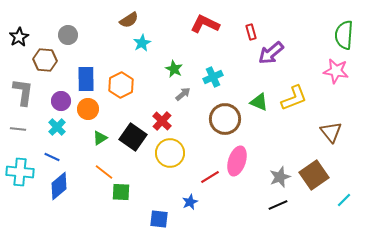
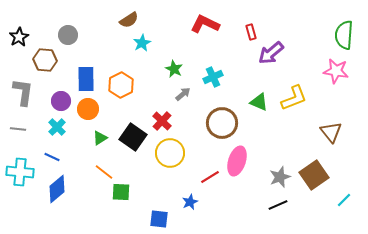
brown circle at (225, 119): moved 3 px left, 4 px down
blue diamond at (59, 186): moved 2 px left, 3 px down
